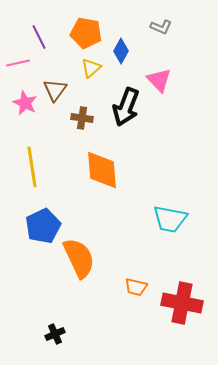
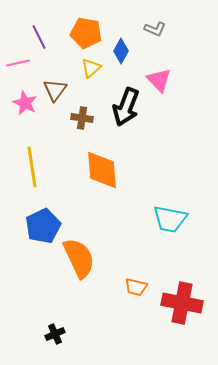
gray L-shape: moved 6 px left, 2 px down
